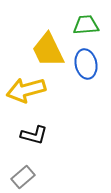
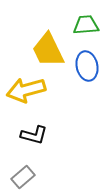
blue ellipse: moved 1 px right, 2 px down
